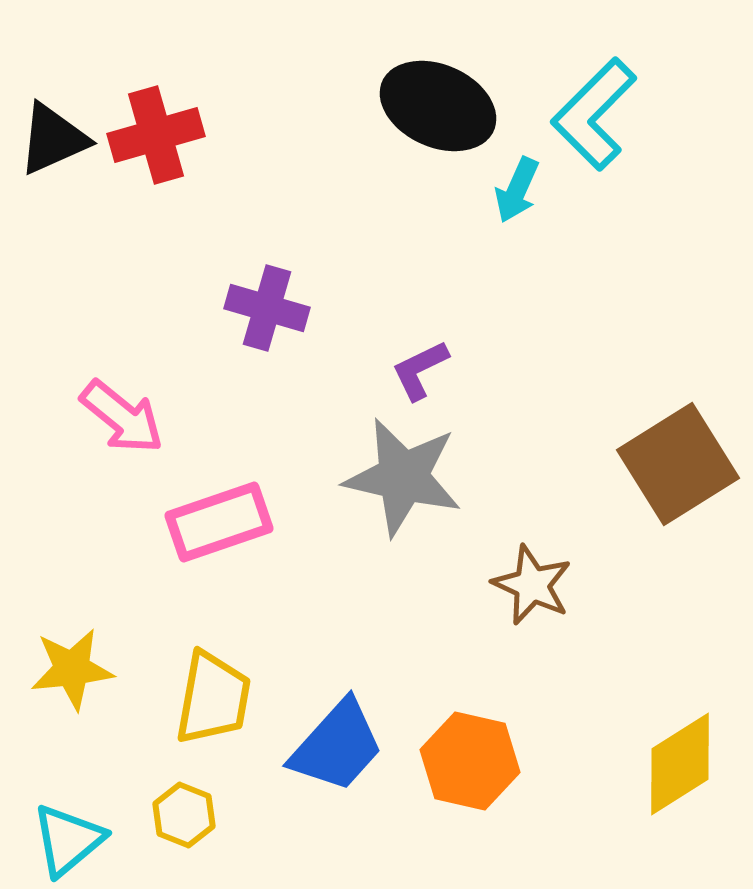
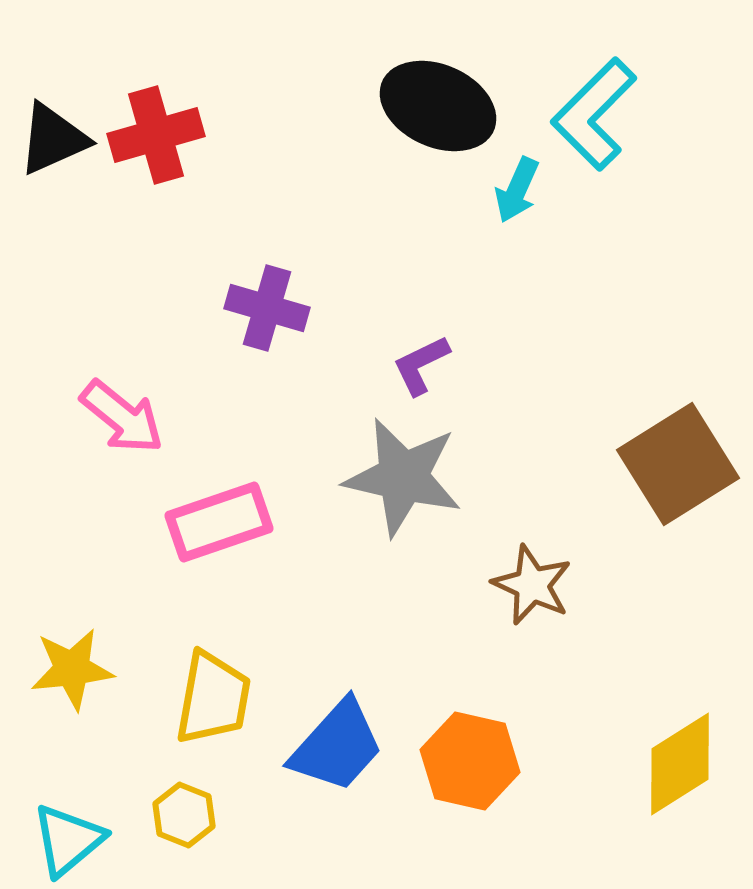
purple L-shape: moved 1 px right, 5 px up
